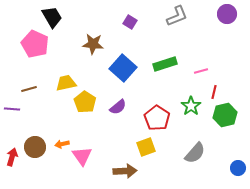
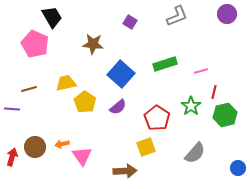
blue square: moved 2 px left, 6 px down
